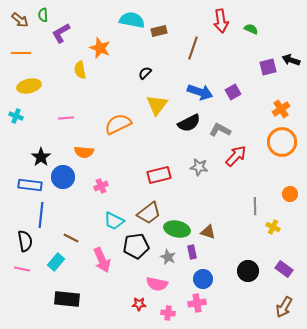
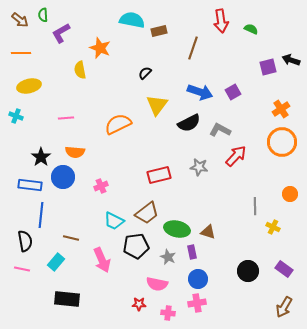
orange semicircle at (84, 152): moved 9 px left
brown trapezoid at (149, 213): moved 2 px left
brown line at (71, 238): rotated 14 degrees counterclockwise
blue circle at (203, 279): moved 5 px left
